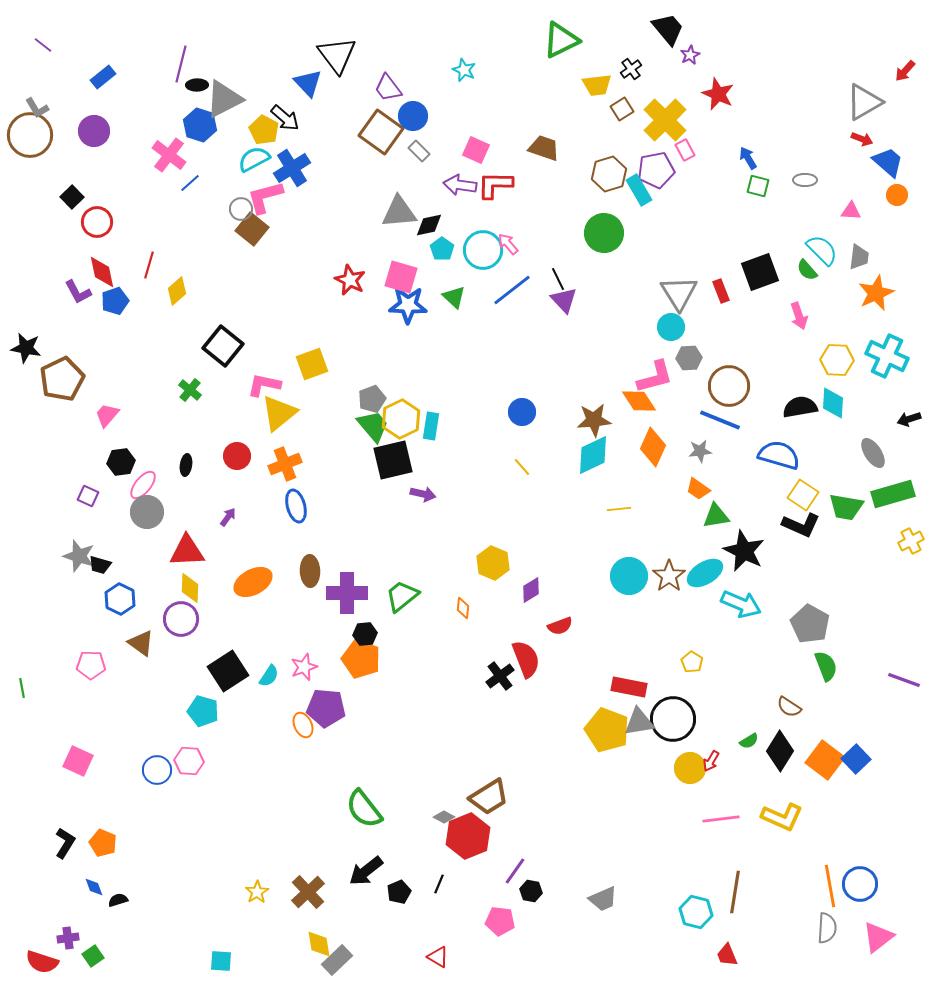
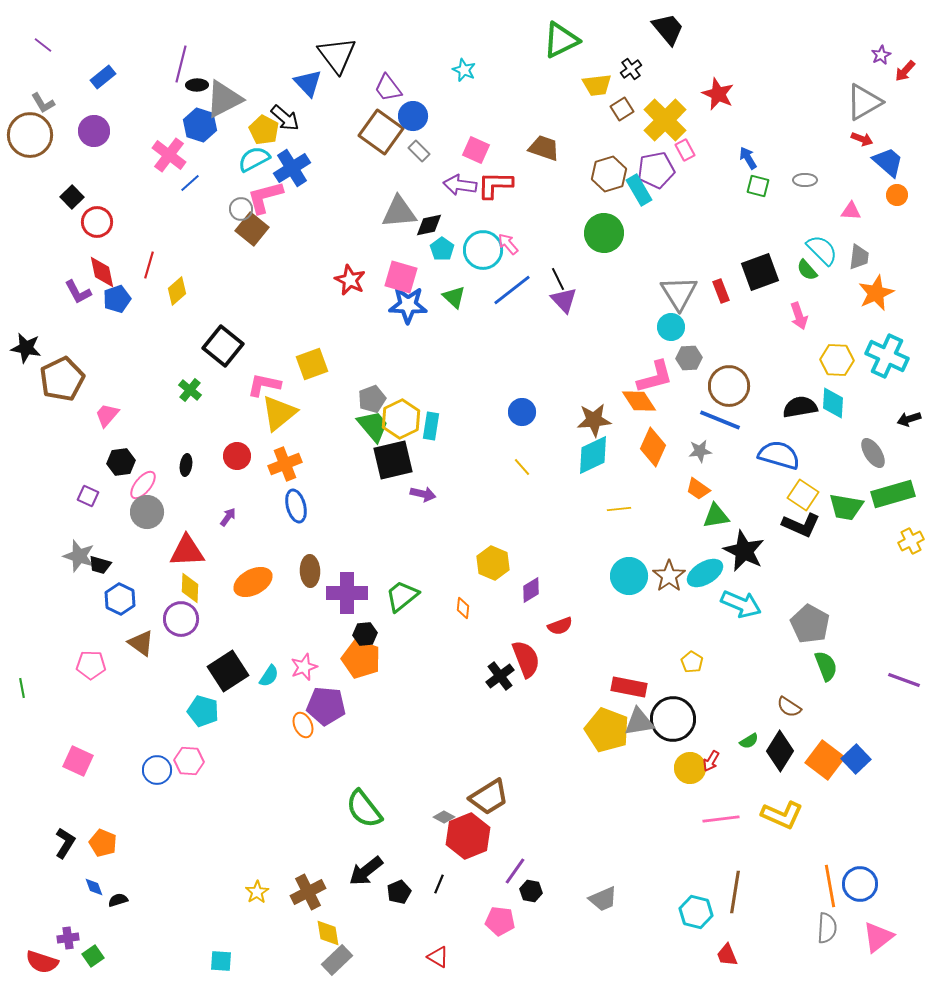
purple star at (690, 55): moved 191 px right
gray L-shape at (37, 108): moved 6 px right, 5 px up
blue pentagon at (115, 301): moved 2 px right, 2 px up
purple pentagon at (326, 708): moved 2 px up
yellow L-shape at (782, 817): moved 2 px up
brown cross at (308, 892): rotated 16 degrees clockwise
yellow diamond at (319, 944): moved 9 px right, 11 px up
